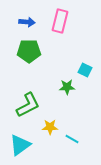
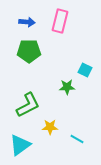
cyan line: moved 5 px right
